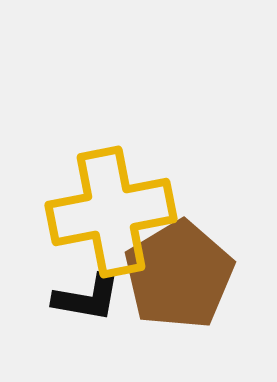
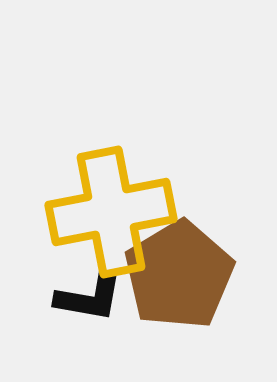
black L-shape: moved 2 px right
